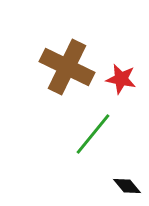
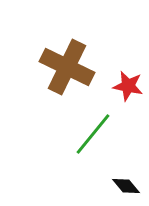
red star: moved 7 px right, 7 px down
black diamond: moved 1 px left
